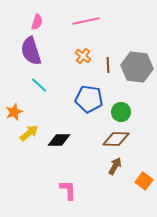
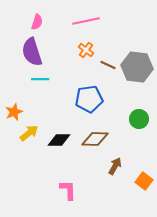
purple semicircle: moved 1 px right, 1 px down
orange cross: moved 3 px right, 6 px up
brown line: rotated 63 degrees counterclockwise
cyan line: moved 1 px right, 6 px up; rotated 42 degrees counterclockwise
blue pentagon: rotated 16 degrees counterclockwise
green circle: moved 18 px right, 7 px down
brown diamond: moved 21 px left
